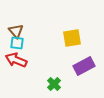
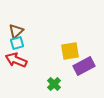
brown triangle: rotated 28 degrees clockwise
yellow square: moved 2 px left, 13 px down
cyan square: rotated 24 degrees counterclockwise
